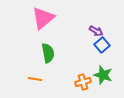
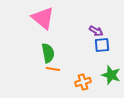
pink triangle: rotated 40 degrees counterclockwise
blue square: rotated 35 degrees clockwise
green star: moved 8 px right
orange line: moved 18 px right, 10 px up
